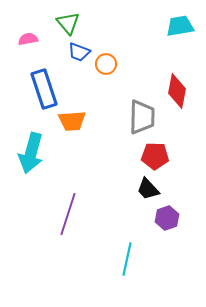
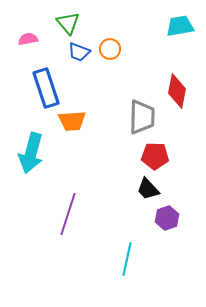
orange circle: moved 4 px right, 15 px up
blue rectangle: moved 2 px right, 1 px up
